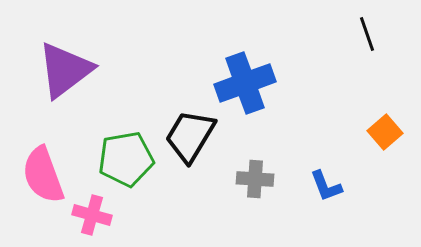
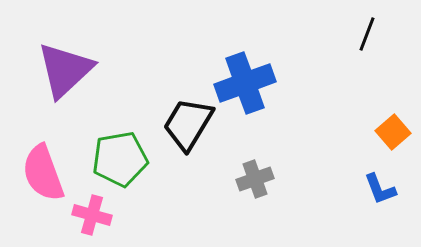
black line: rotated 40 degrees clockwise
purple triangle: rotated 6 degrees counterclockwise
orange square: moved 8 px right
black trapezoid: moved 2 px left, 12 px up
green pentagon: moved 6 px left
pink semicircle: moved 2 px up
gray cross: rotated 24 degrees counterclockwise
blue L-shape: moved 54 px right, 3 px down
